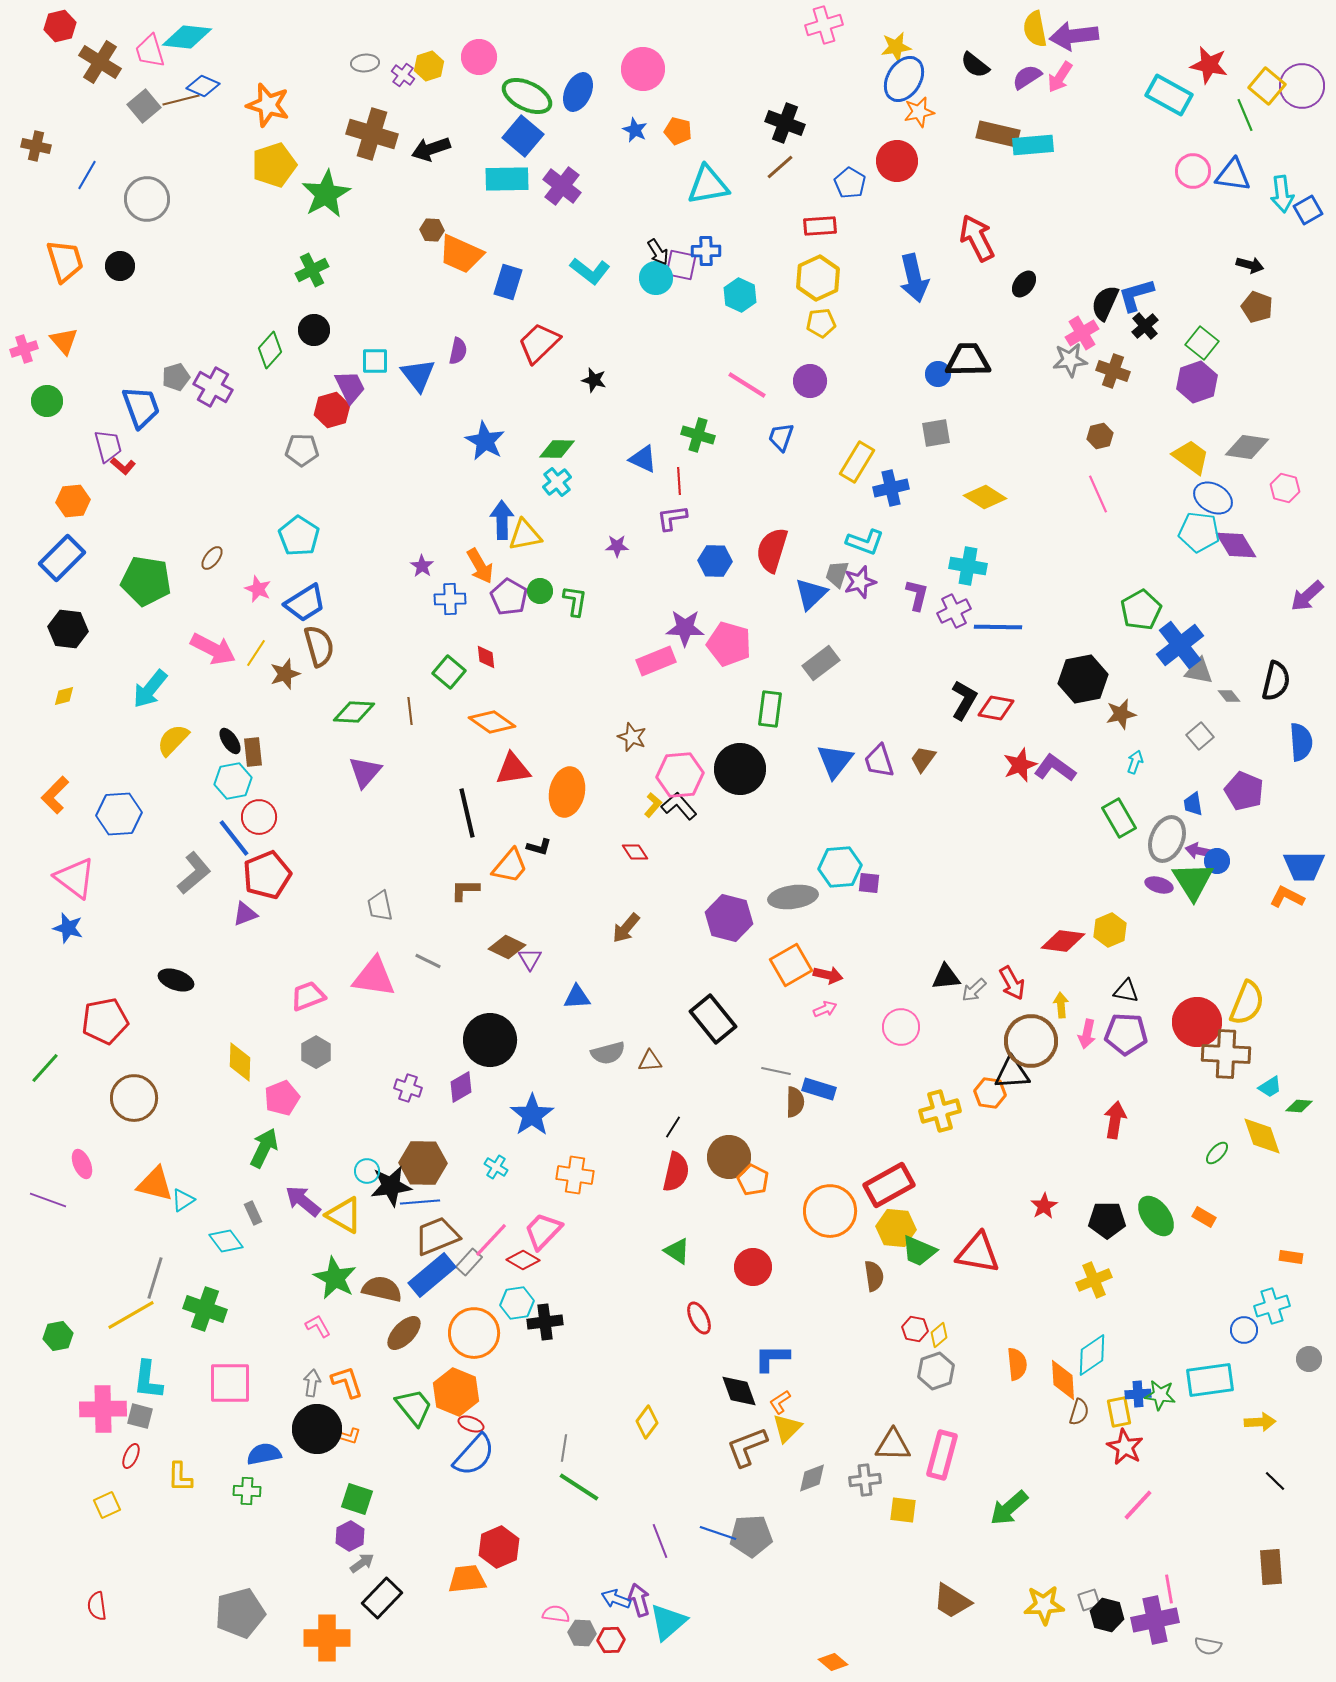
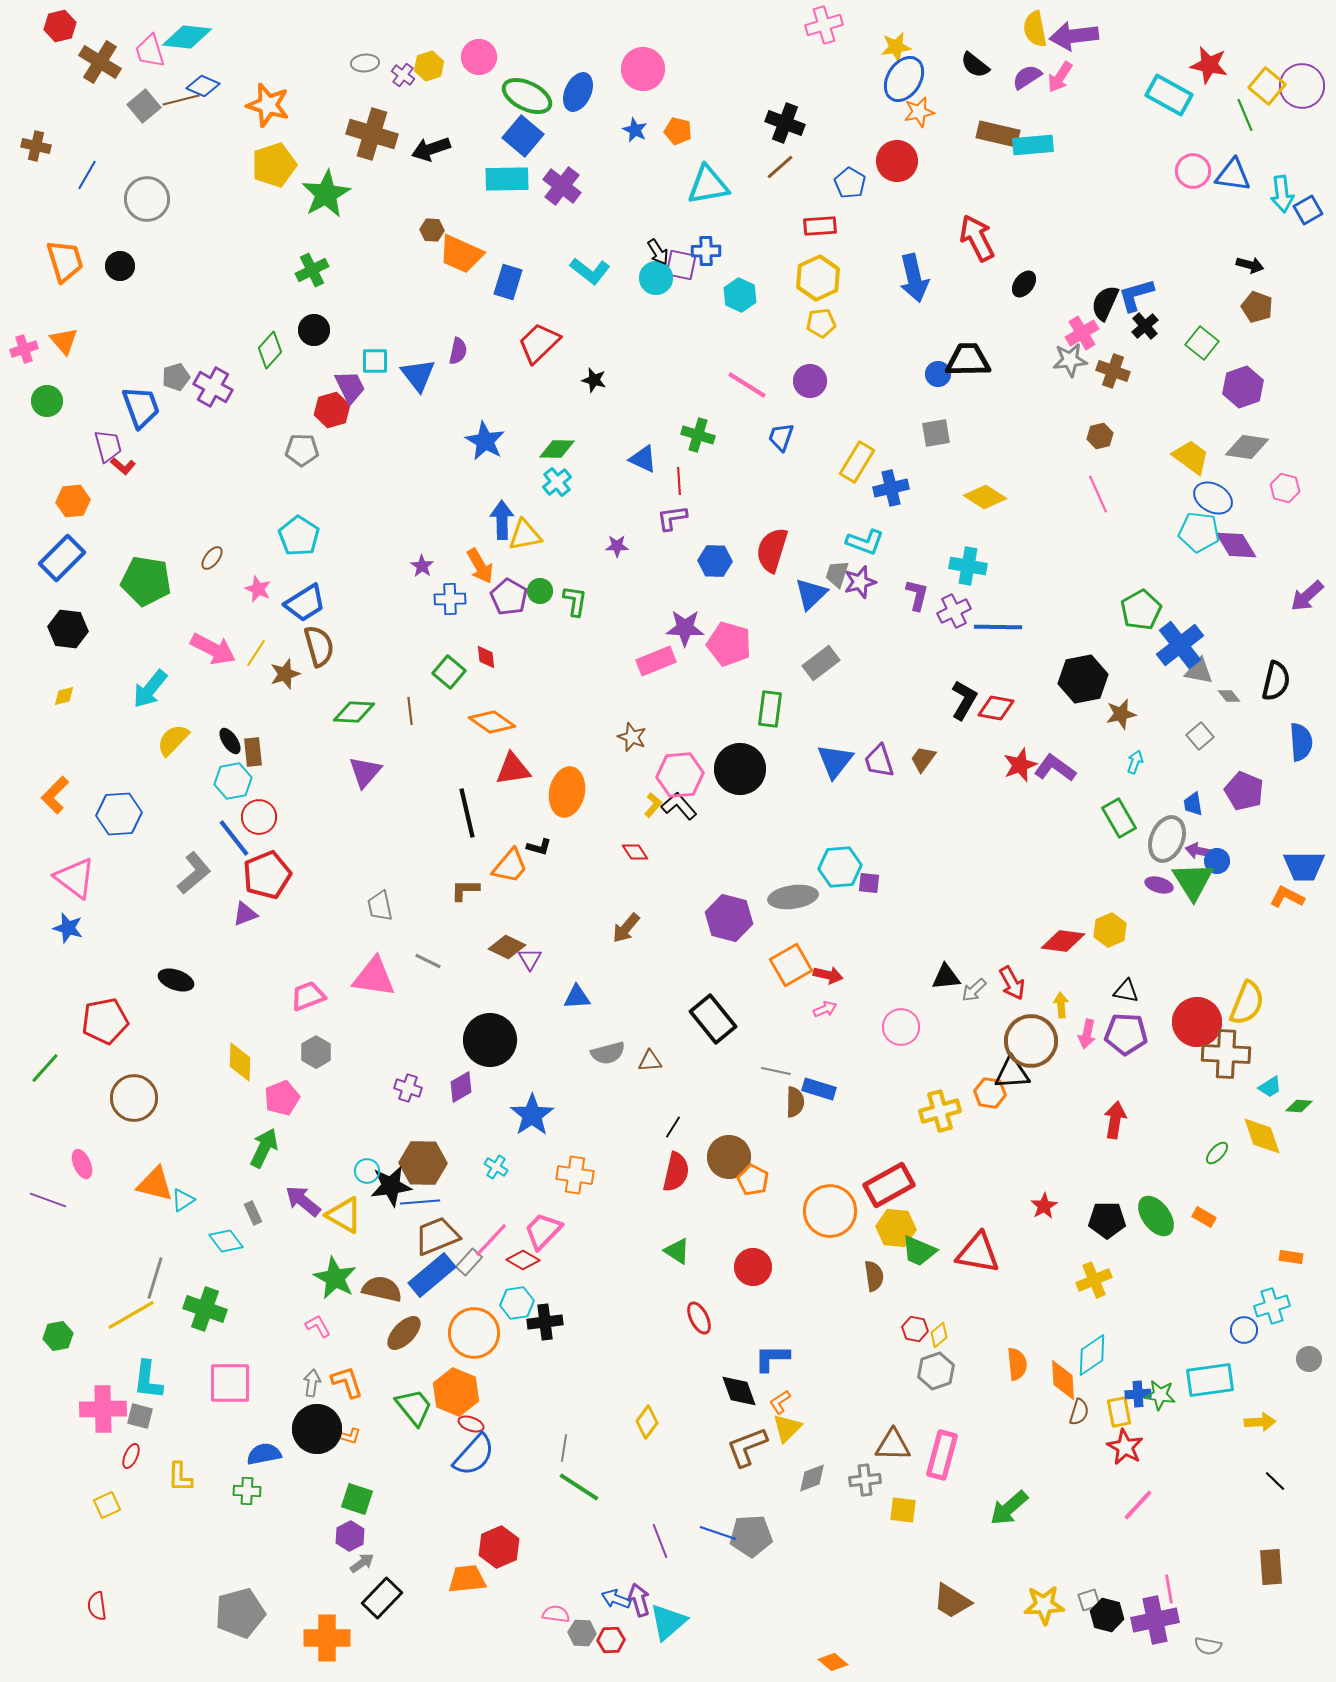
purple hexagon at (1197, 382): moved 46 px right, 5 px down
